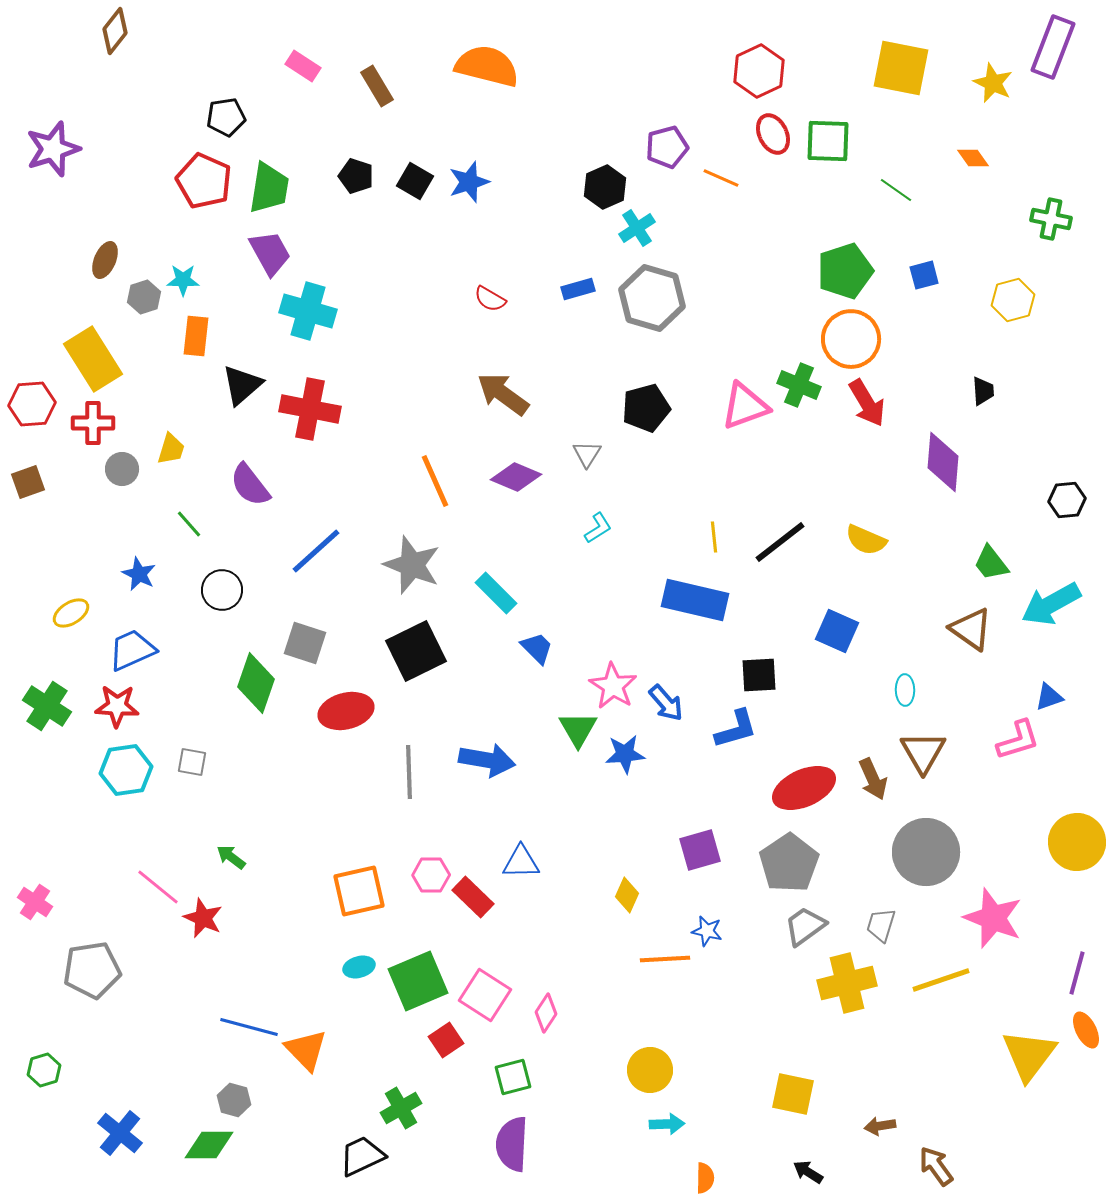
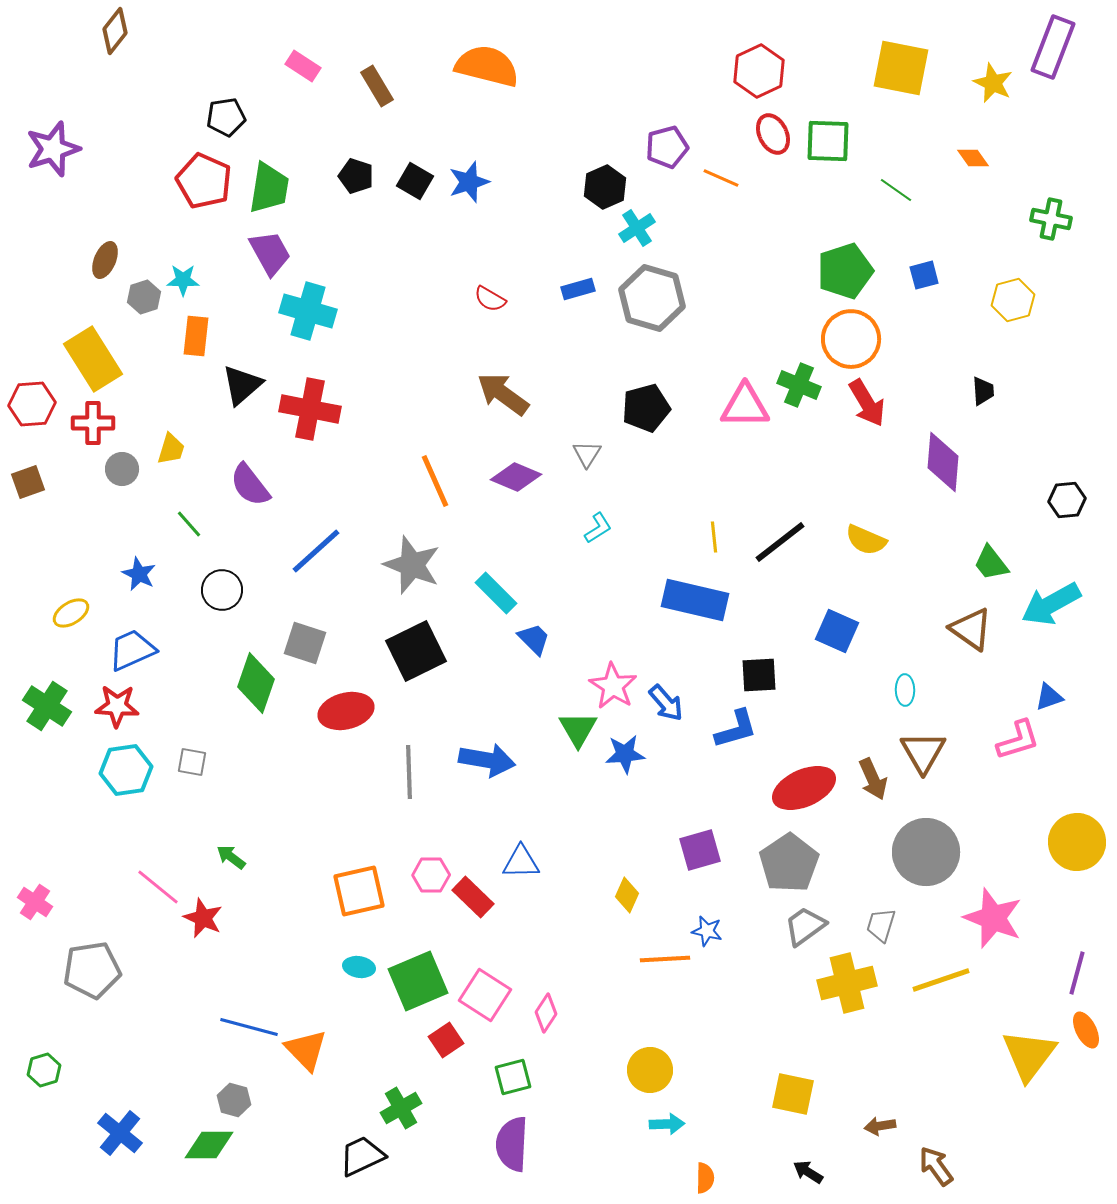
pink triangle at (745, 406): rotated 20 degrees clockwise
blue trapezoid at (537, 648): moved 3 px left, 9 px up
cyan ellipse at (359, 967): rotated 24 degrees clockwise
